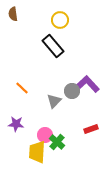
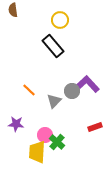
brown semicircle: moved 4 px up
orange line: moved 7 px right, 2 px down
red rectangle: moved 4 px right, 2 px up
